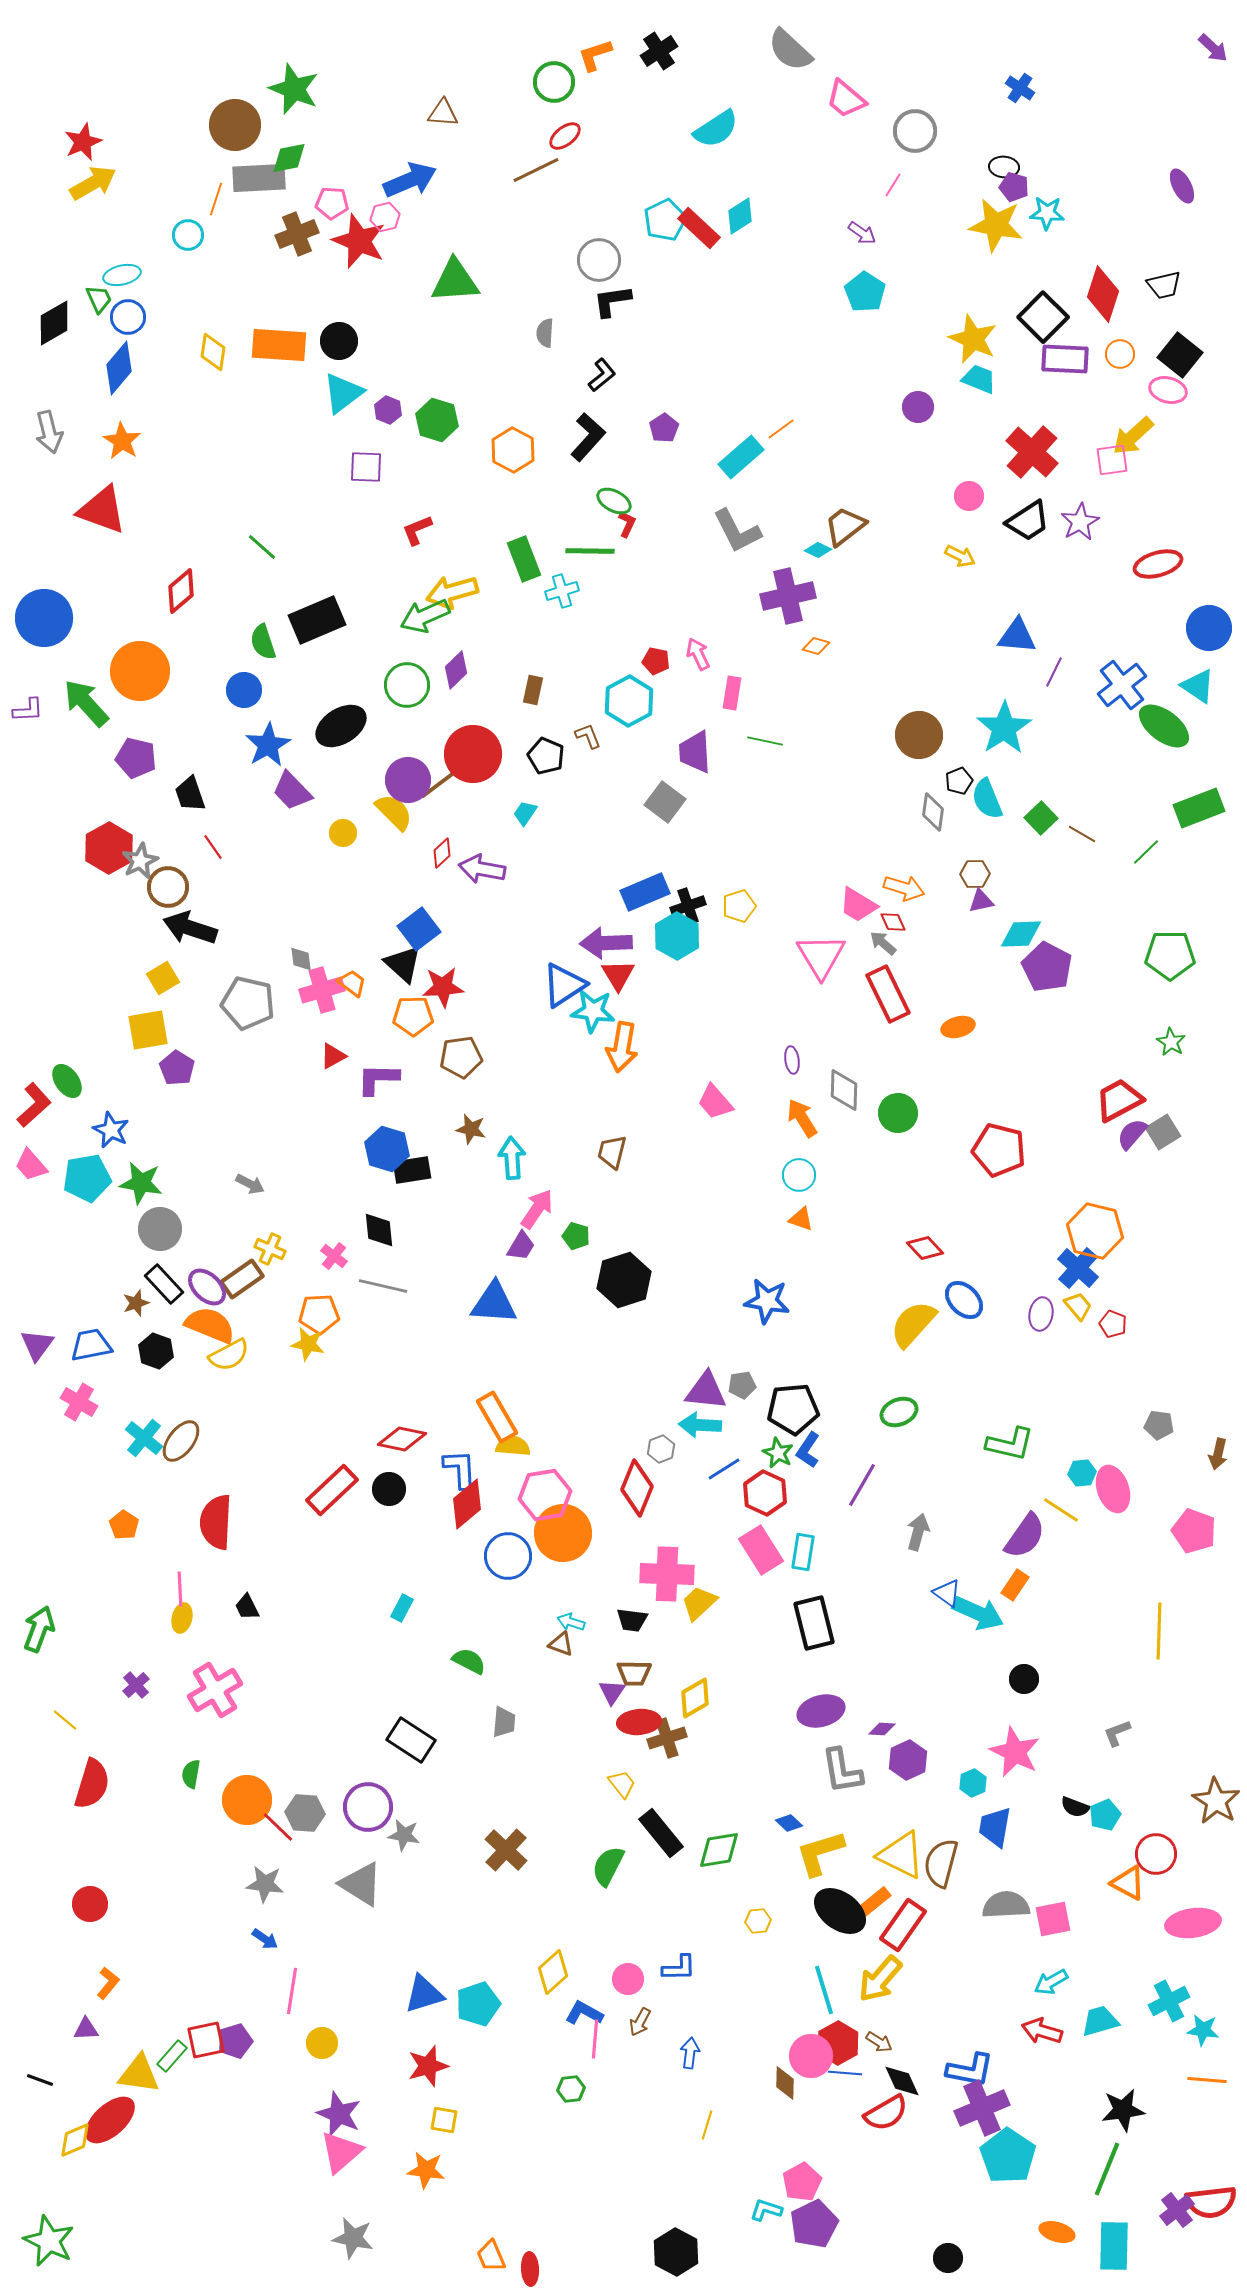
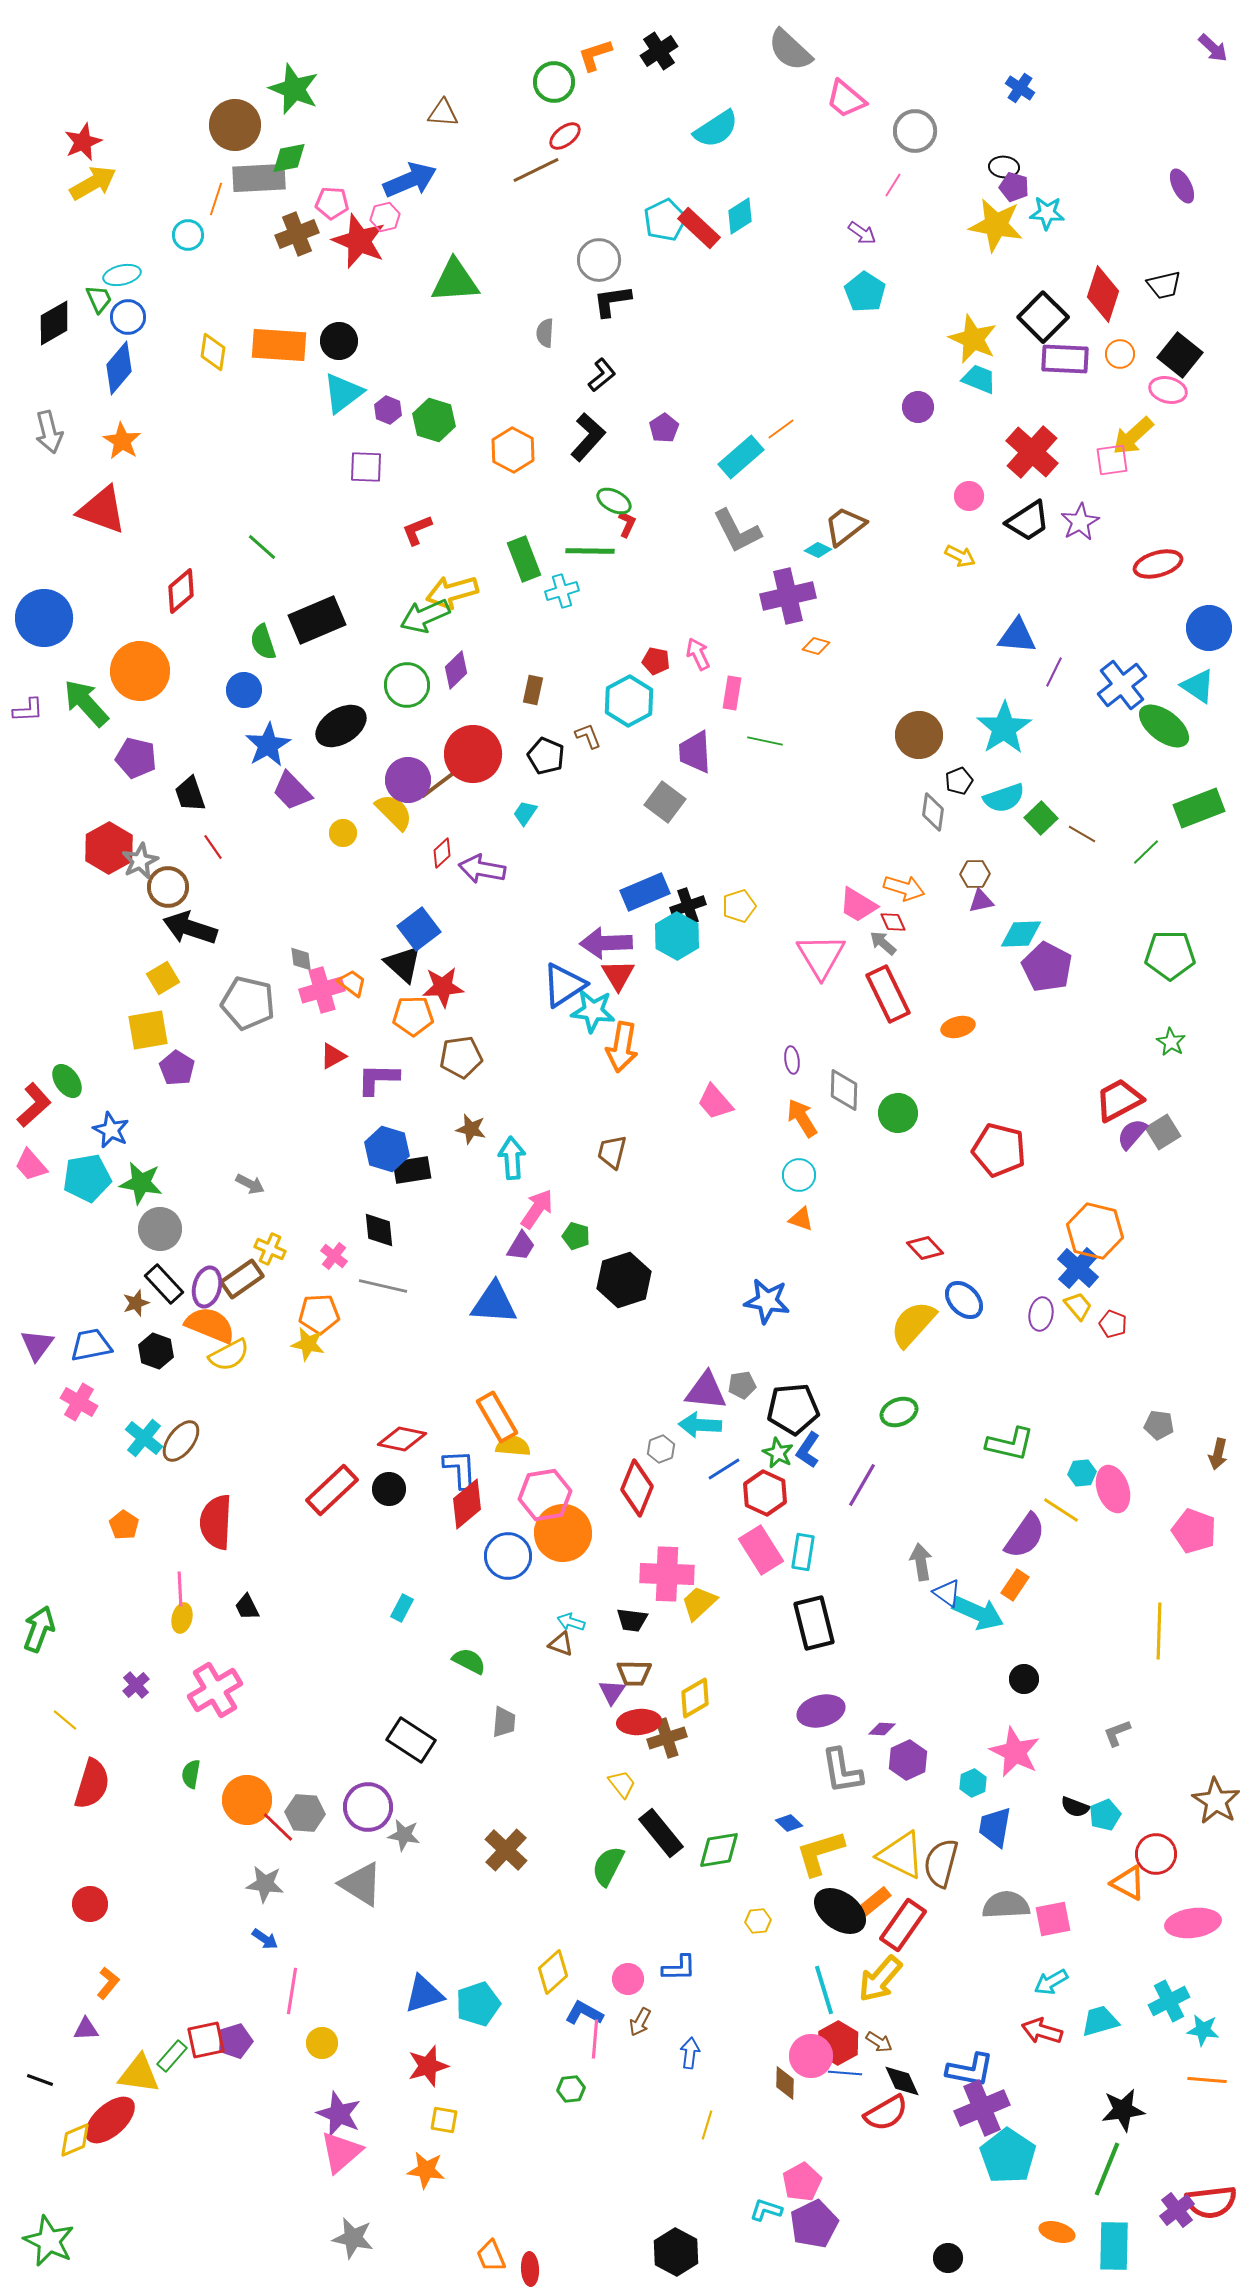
green hexagon at (437, 420): moved 3 px left
cyan semicircle at (987, 799): moved 17 px right, 1 px up; rotated 87 degrees counterclockwise
purple ellipse at (207, 1287): rotated 60 degrees clockwise
gray arrow at (918, 1532): moved 3 px right, 30 px down; rotated 24 degrees counterclockwise
